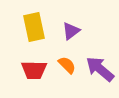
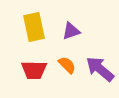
purple triangle: rotated 18 degrees clockwise
